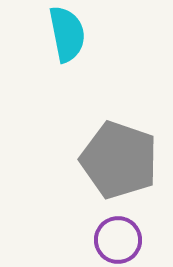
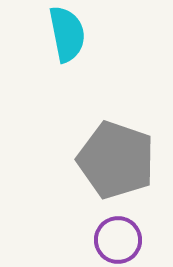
gray pentagon: moved 3 px left
